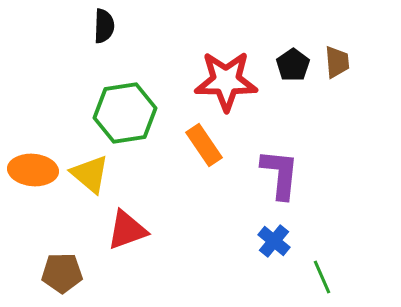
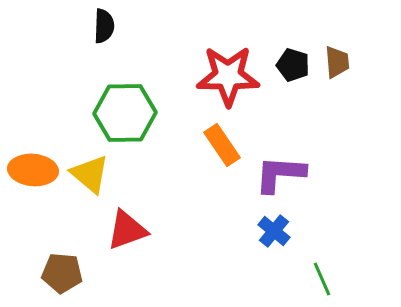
black pentagon: rotated 20 degrees counterclockwise
red star: moved 2 px right, 5 px up
green hexagon: rotated 8 degrees clockwise
orange rectangle: moved 18 px right
purple L-shape: rotated 92 degrees counterclockwise
blue cross: moved 10 px up
brown pentagon: rotated 6 degrees clockwise
green line: moved 2 px down
